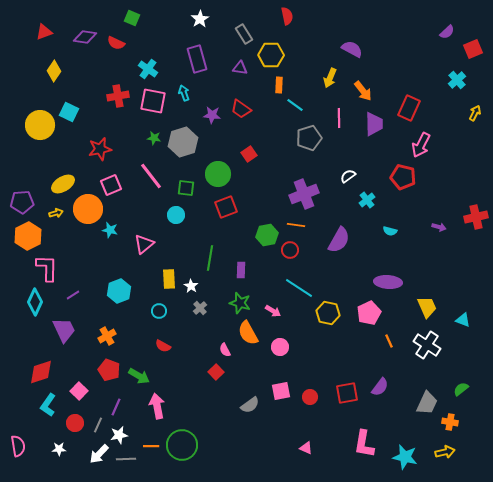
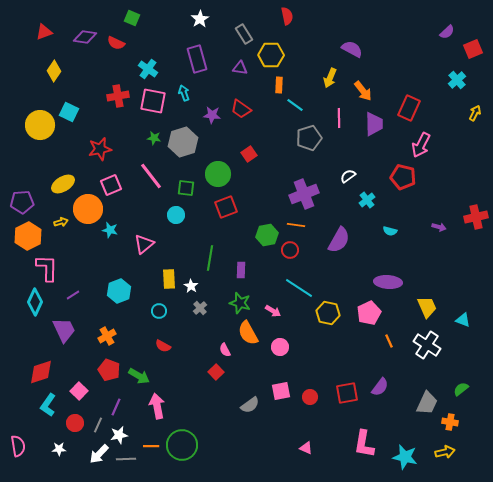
yellow arrow at (56, 213): moved 5 px right, 9 px down
